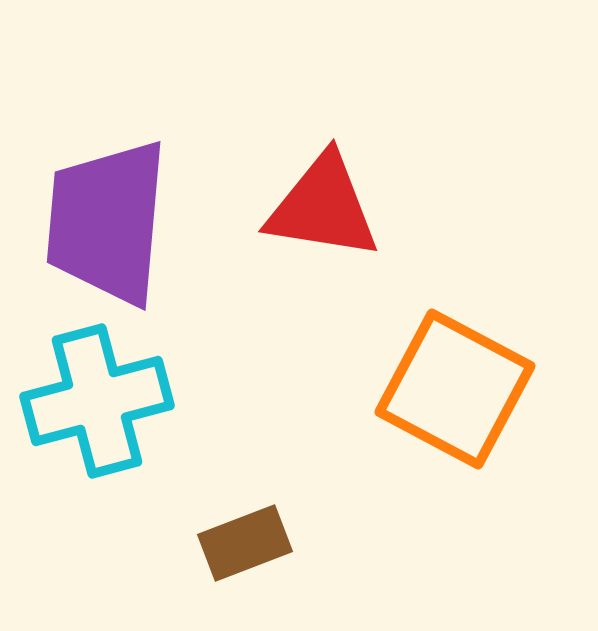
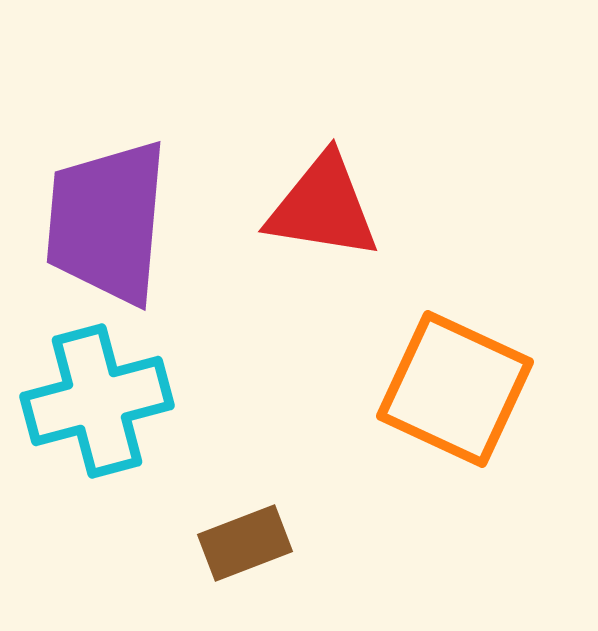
orange square: rotated 3 degrees counterclockwise
